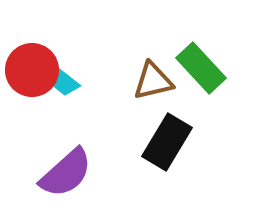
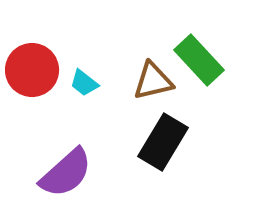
green rectangle: moved 2 px left, 8 px up
cyan trapezoid: moved 19 px right
black rectangle: moved 4 px left
